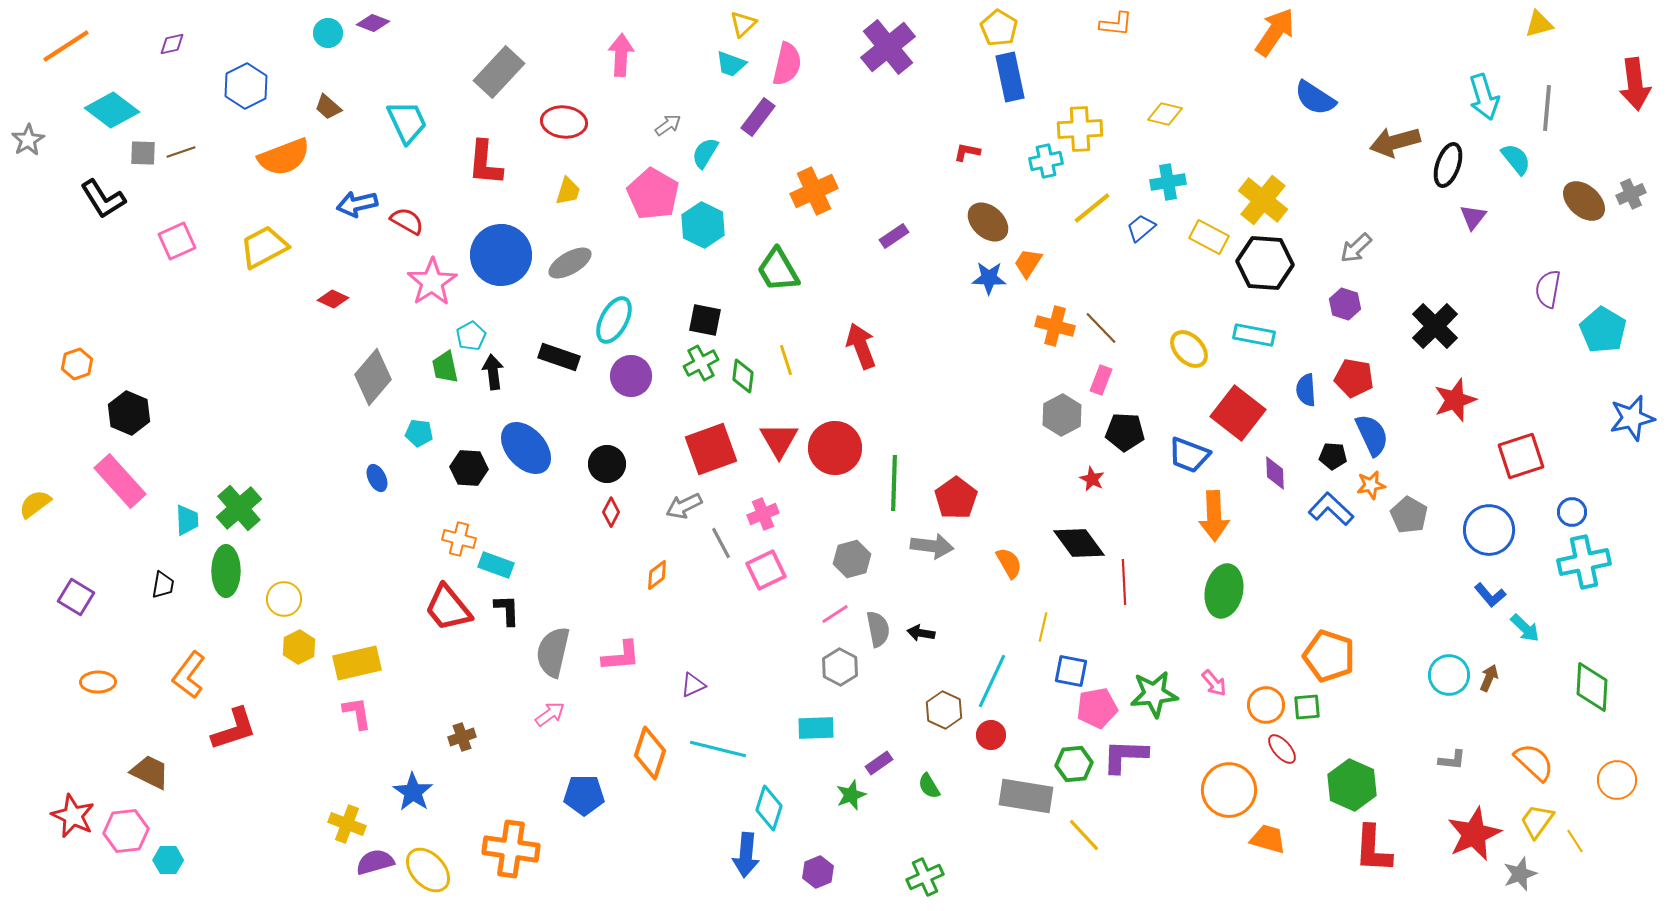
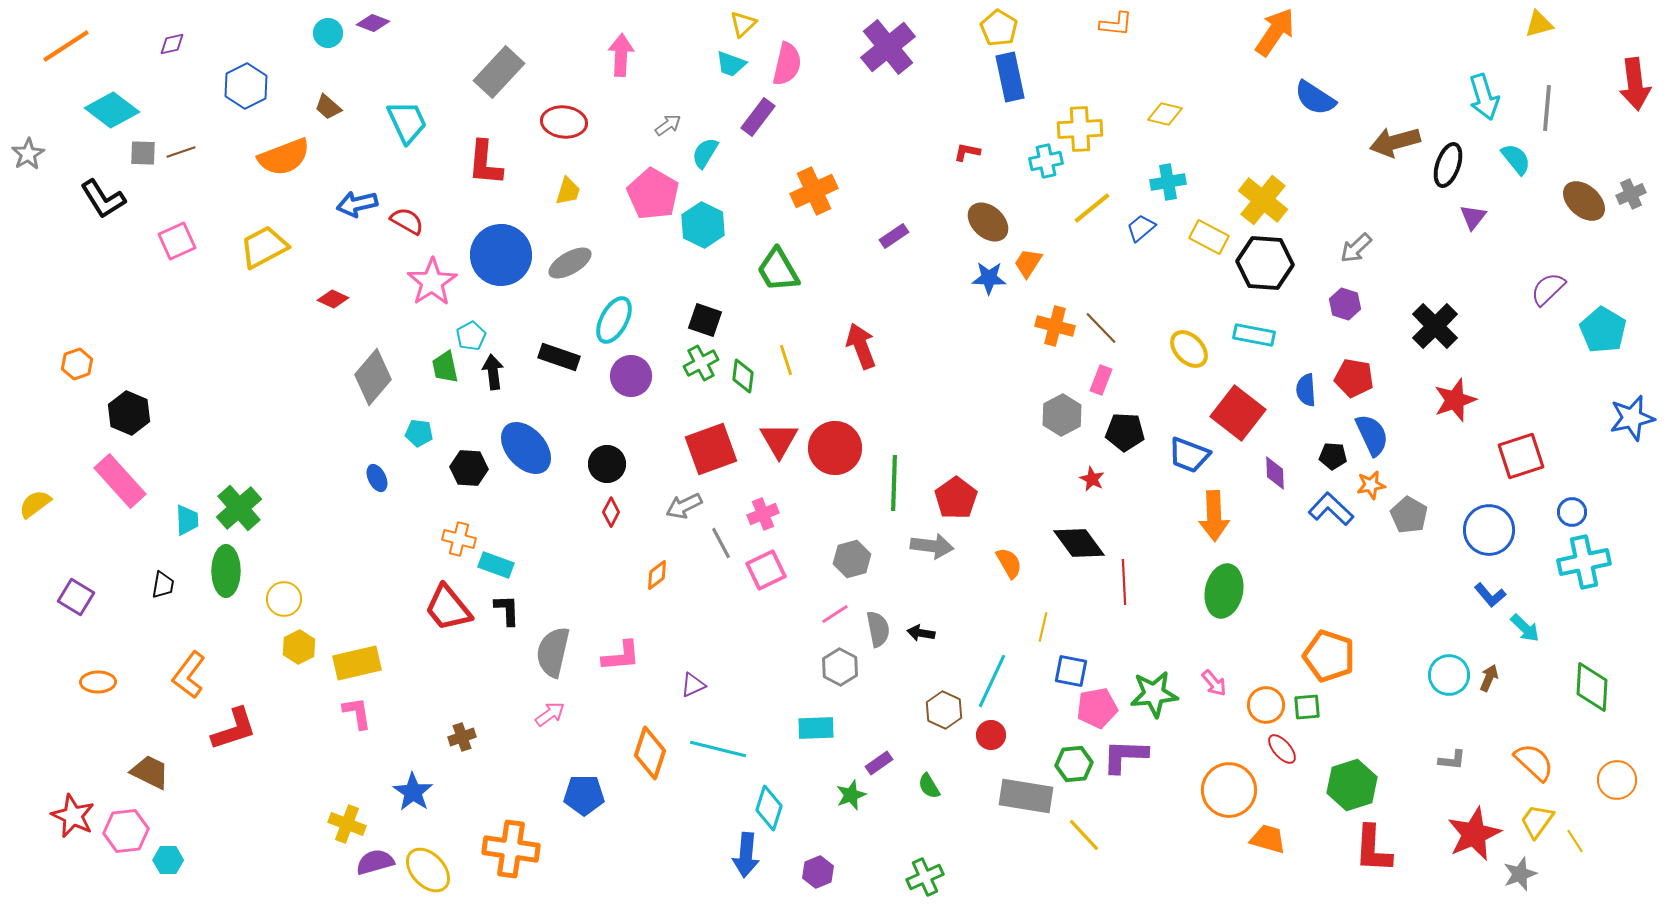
gray star at (28, 140): moved 14 px down
purple semicircle at (1548, 289): rotated 36 degrees clockwise
black square at (705, 320): rotated 8 degrees clockwise
green hexagon at (1352, 785): rotated 18 degrees clockwise
